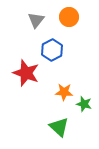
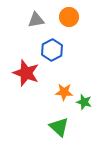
gray triangle: rotated 42 degrees clockwise
green star: moved 2 px up
